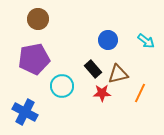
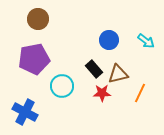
blue circle: moved 1 px right
black rectangle: moved 1 px right
